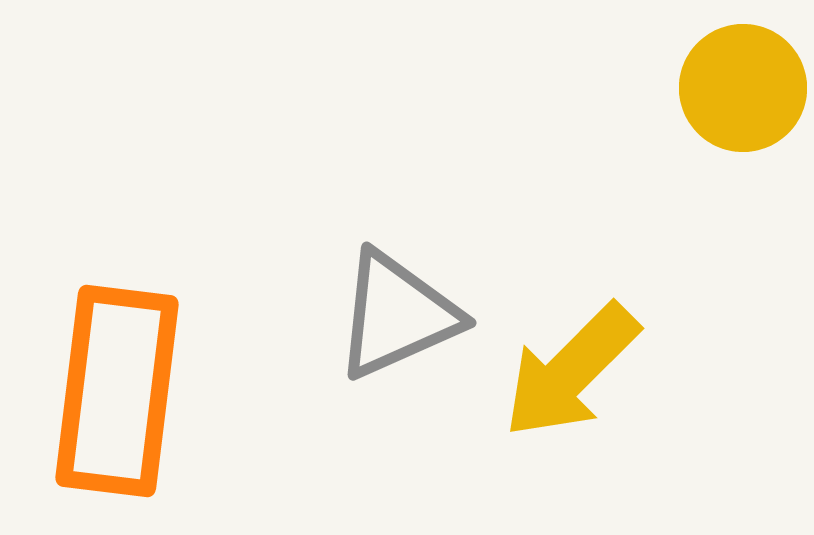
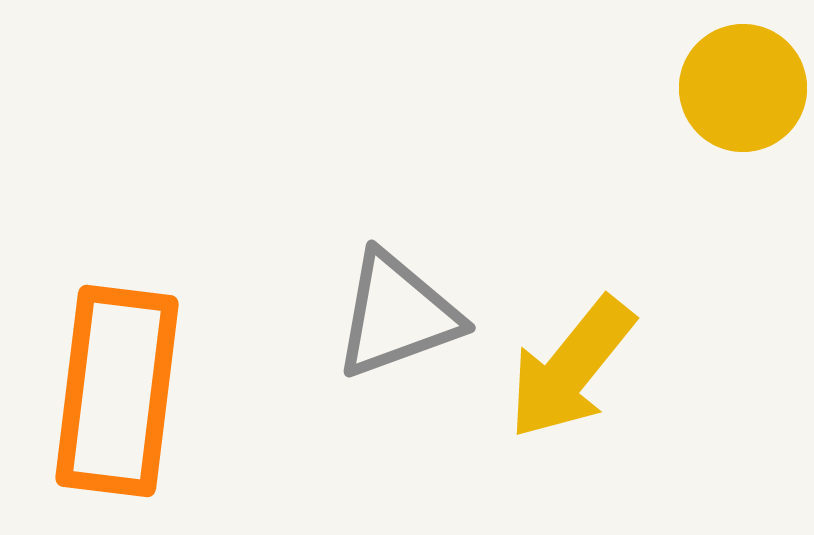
gray triangle: rotated 4 degrees clockwise
yellow arrow: moved 3 px up; rotated 6 degrees counterclockwise
